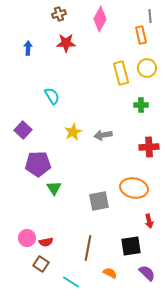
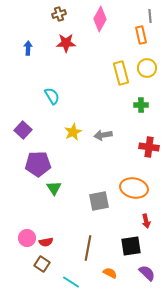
red cross: rotated 12 degrees clockwise
red arrow: moved 3 px left
brown square: moved 1 px right
